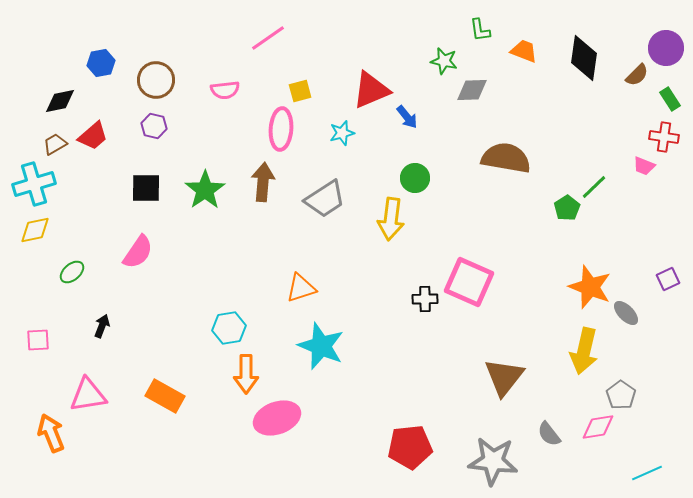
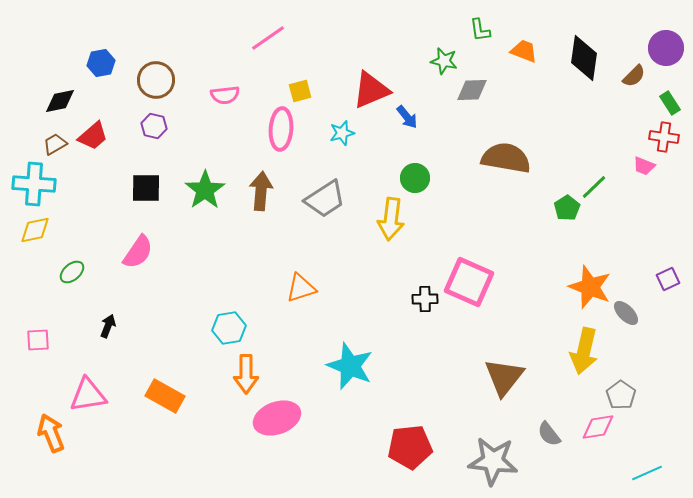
brown semicircle at (637, 75): moved 3 px left, 1 px down
pink semicircle at (225, 90): moved 5 px down
green rectangle at (670, 99): moved 4 px down
brown arrow at (263, 182): moved 2 px left, 9 px down
cyan cross at (34, 184): rotated 21 degrees clockwise
black arrow at (102, 326): moved 6 px right
cyan star at (321, 346): moved 29 px right, 20 px down
